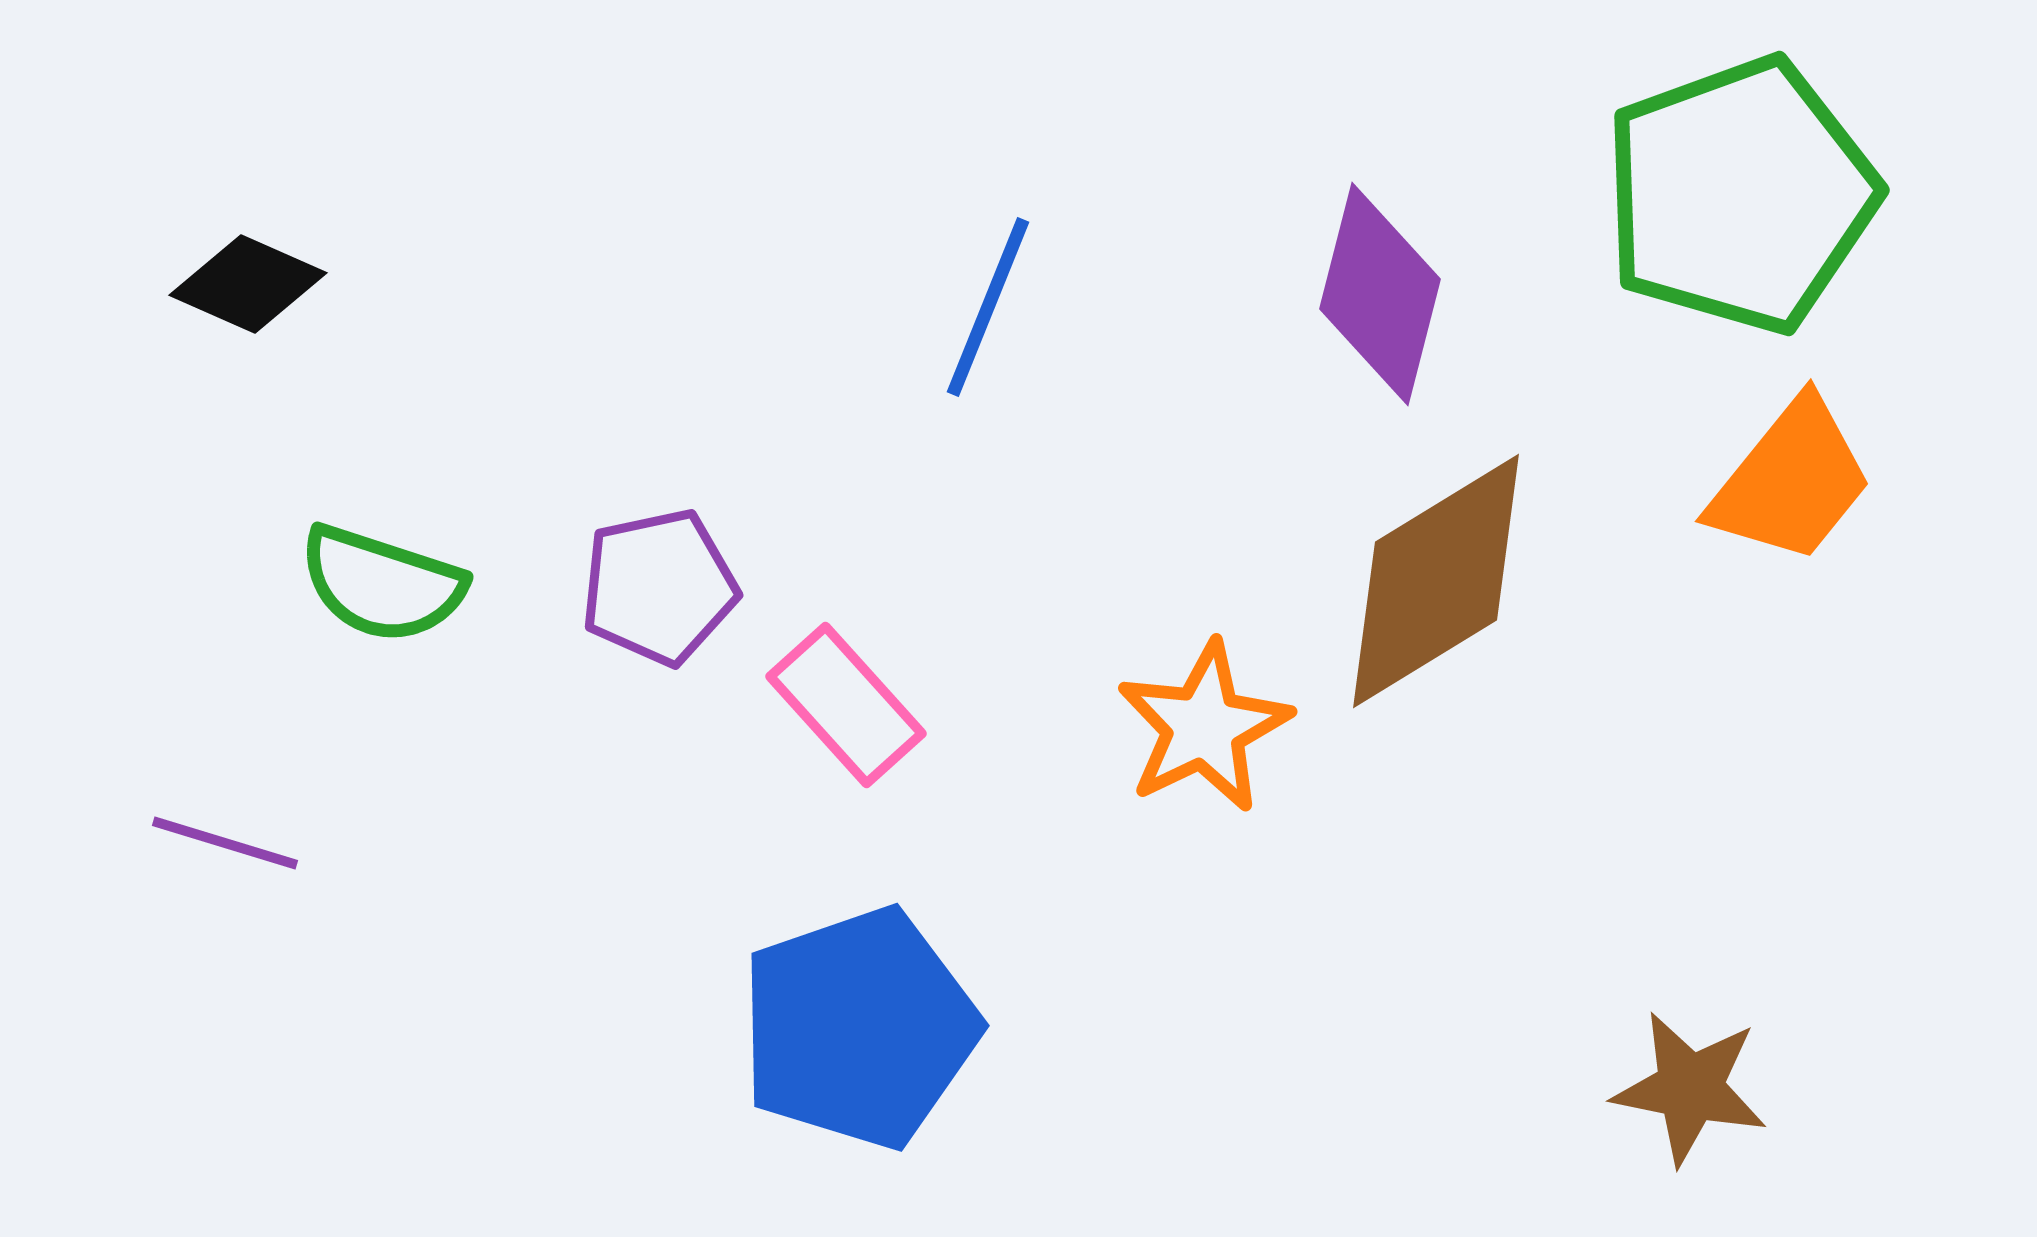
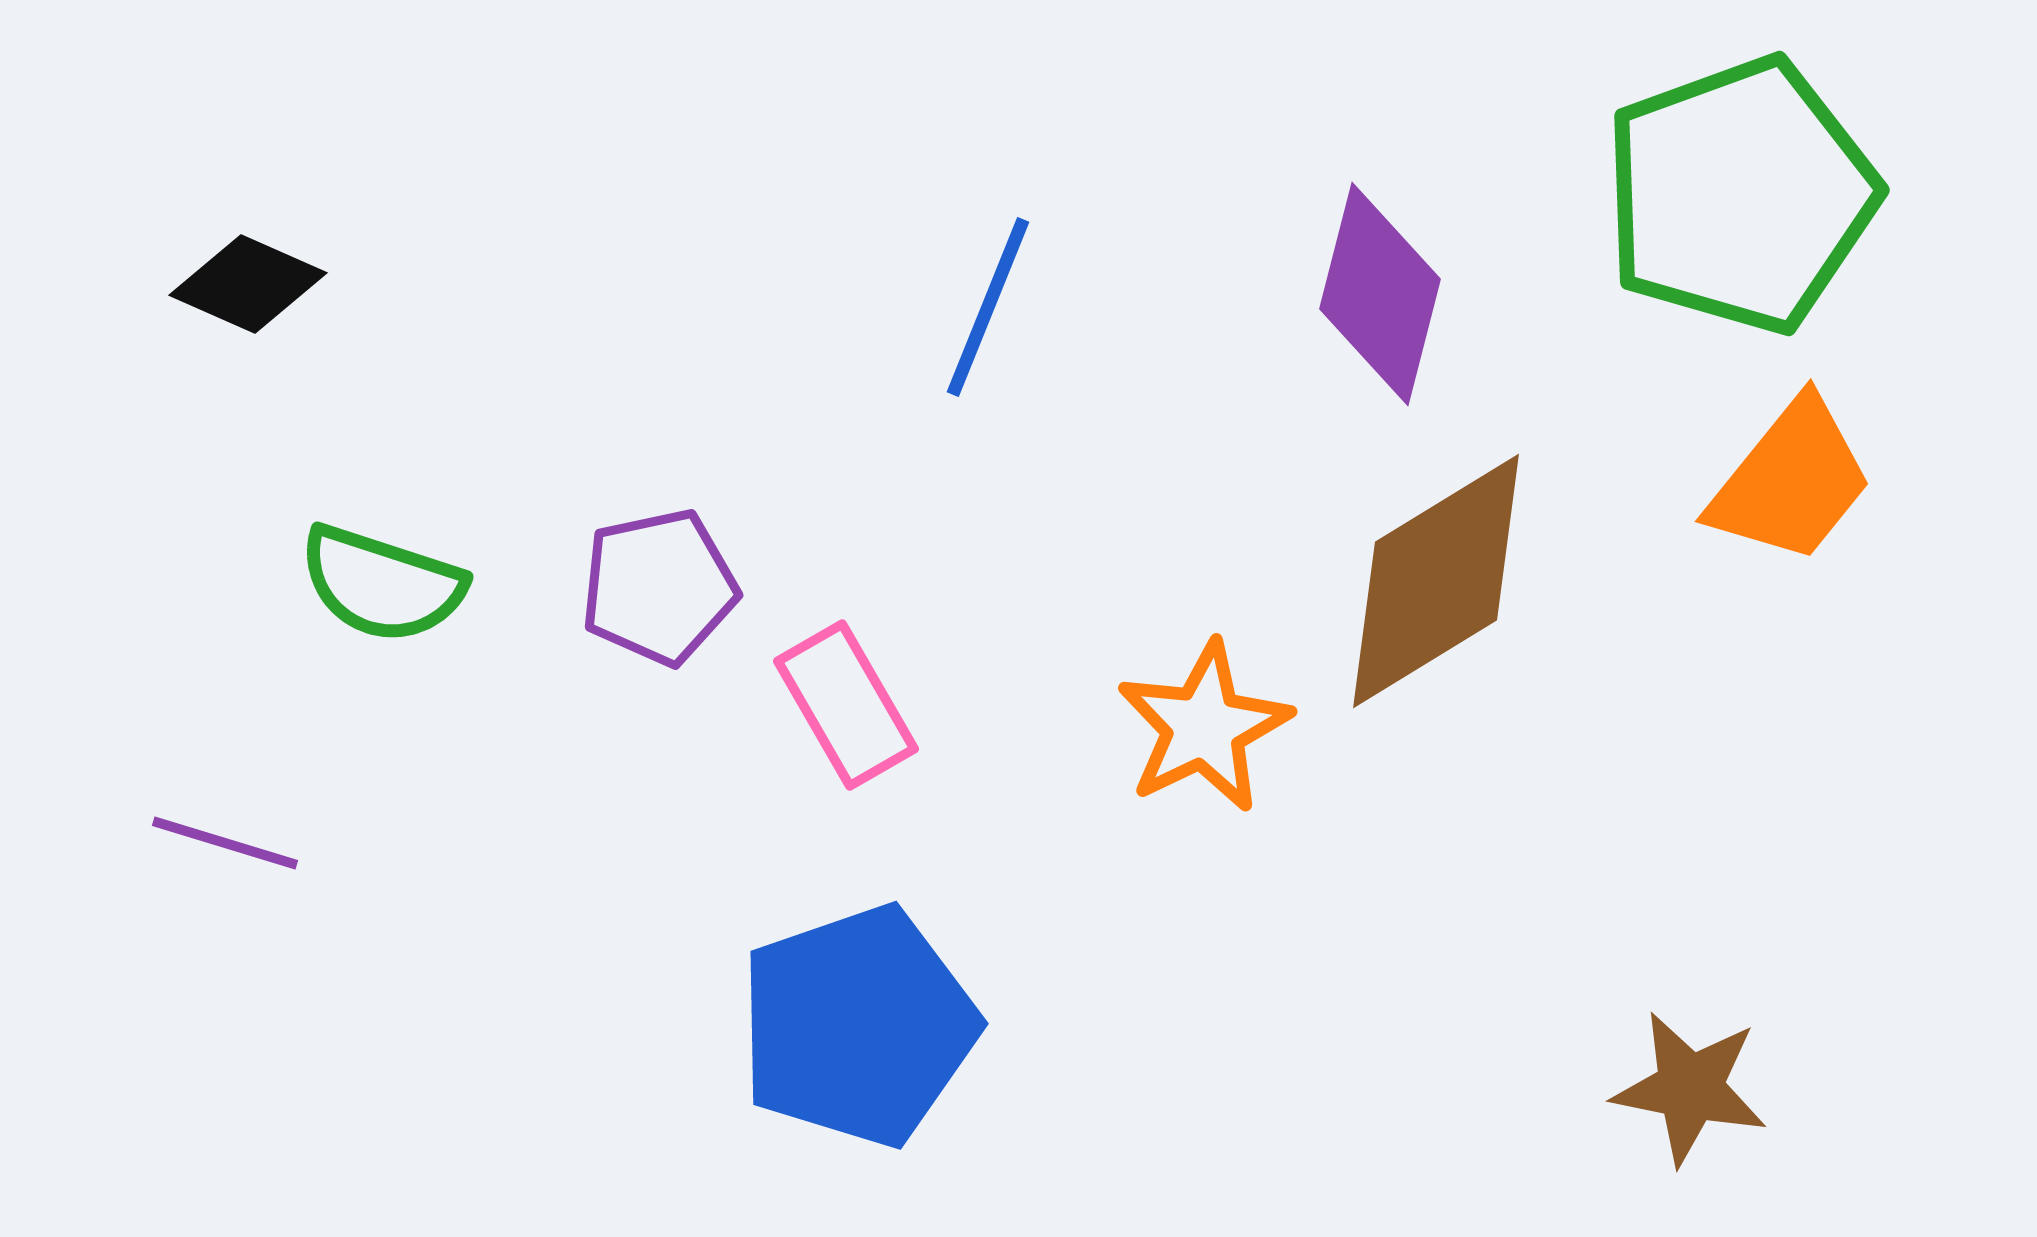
pink rectangle: rotated 12 degrees clockwise
blue pentagon: moved 1 px left, 2 px up
